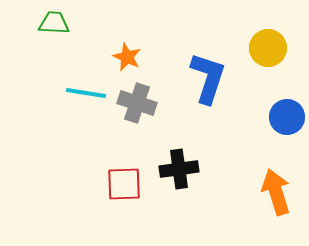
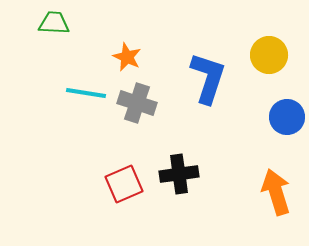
yellow circle: moved 1 px right, 7 px down
black cross: moved 5 px down
red square: rotated 21 degrees counterclockwise
